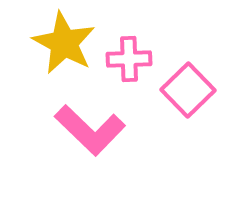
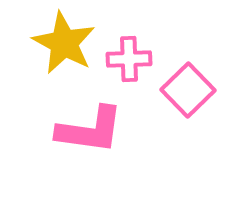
pink L-shape: rotated 36 degrees counterclockwise
